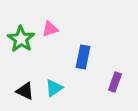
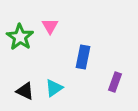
pink triangle: moved 3 px up; rotated 42 degrees counterclockwise
green star: moved 1 px left, 2 px up
